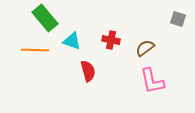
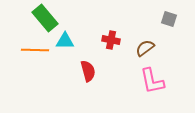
gray square: moved 9 px left
cyan triangle: moved 7 px left; rotated 18 degrees counterclockwise
